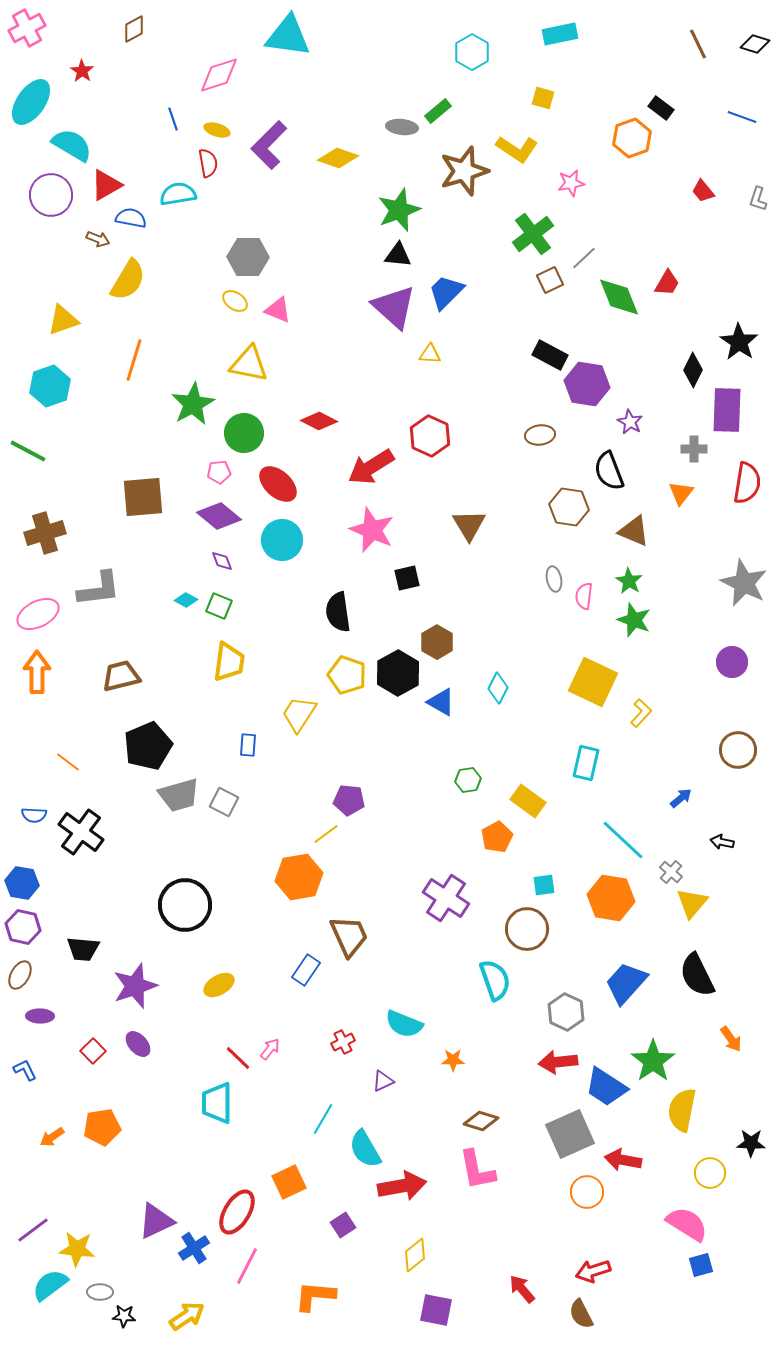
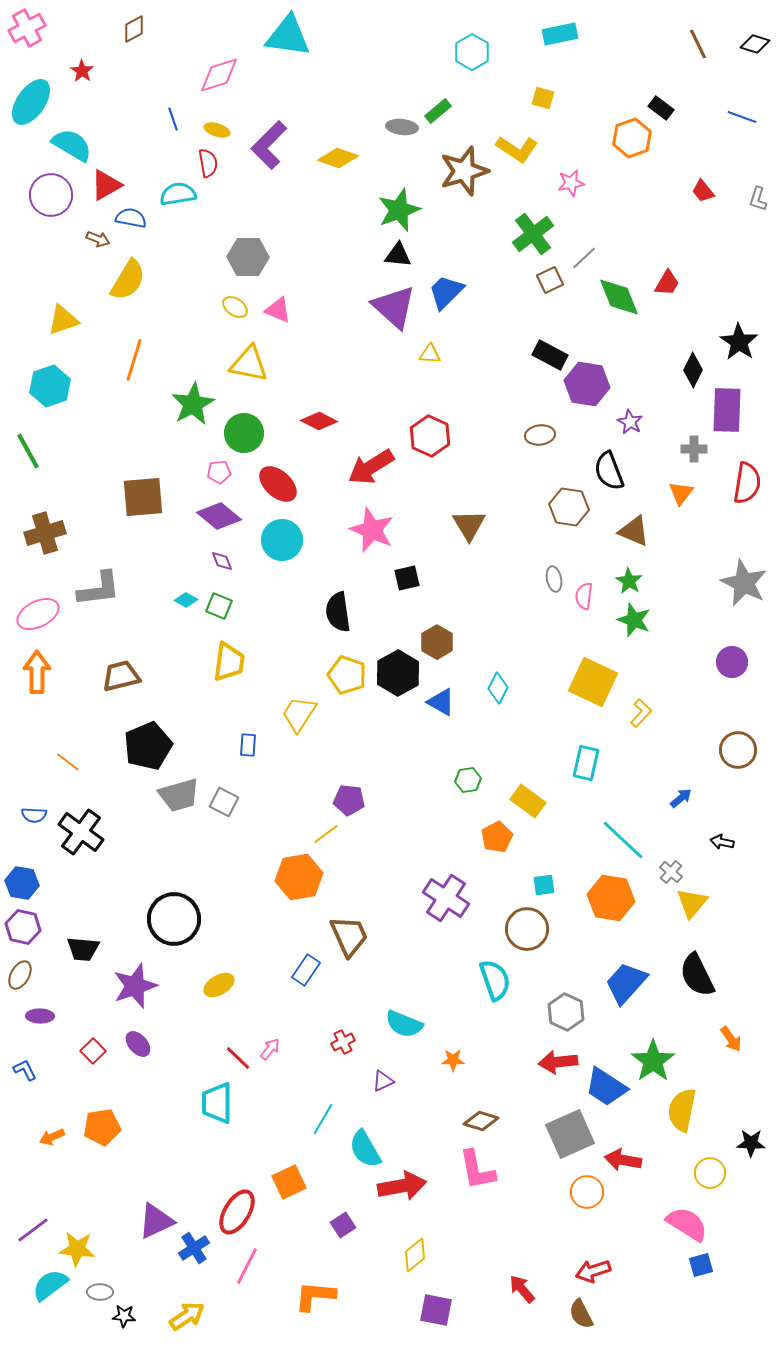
yellow ellipse at (235, 301): moved 6 px down
green line at (28, 451): rotated 33 degrees clockwise
black circle at (185, 905): moved 11 px left, 14 px down
orange arrow at (52, 1137): rotated 10 degrees clockwise
